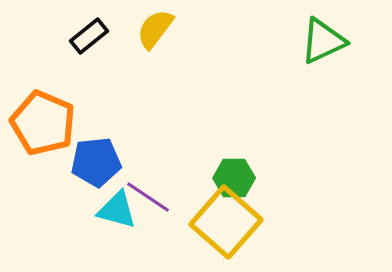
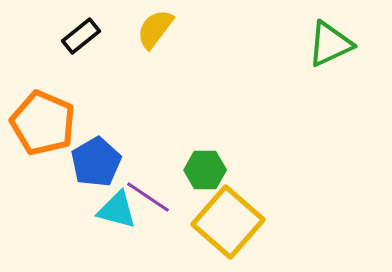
black rectangle: moved 8 px left
green triangle: moved 7 px right, 3 px down
blue pentagon: rotated 24 degrees counterclockwise
green hexagon: moved 29 px left, 8 px up
yellow square: moved 2 px right
